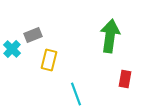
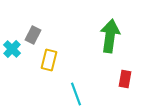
gray rectangle: rotated 42 degrees counterclockwise
